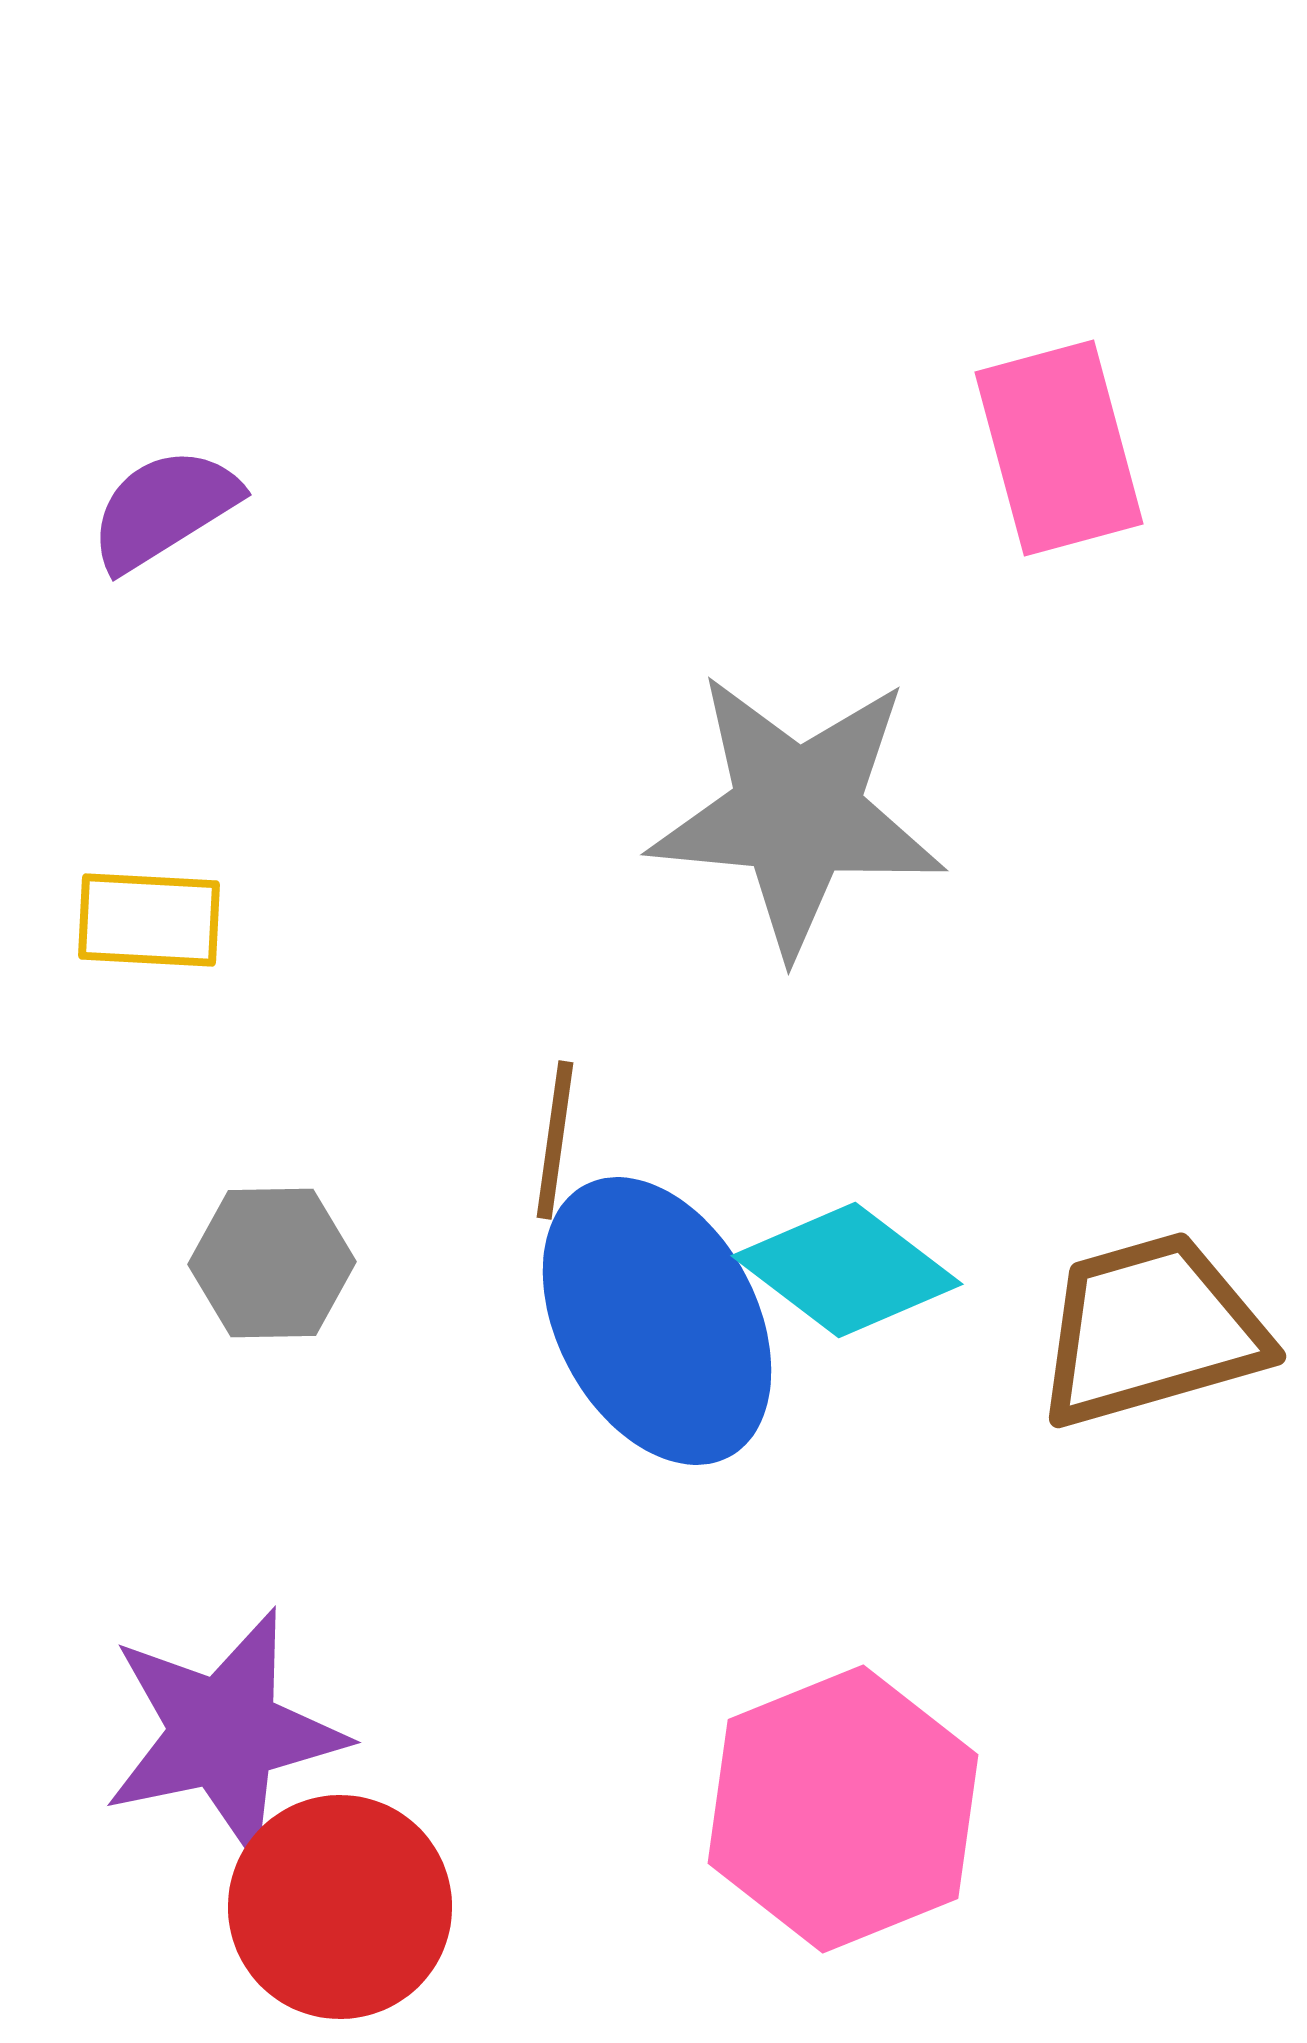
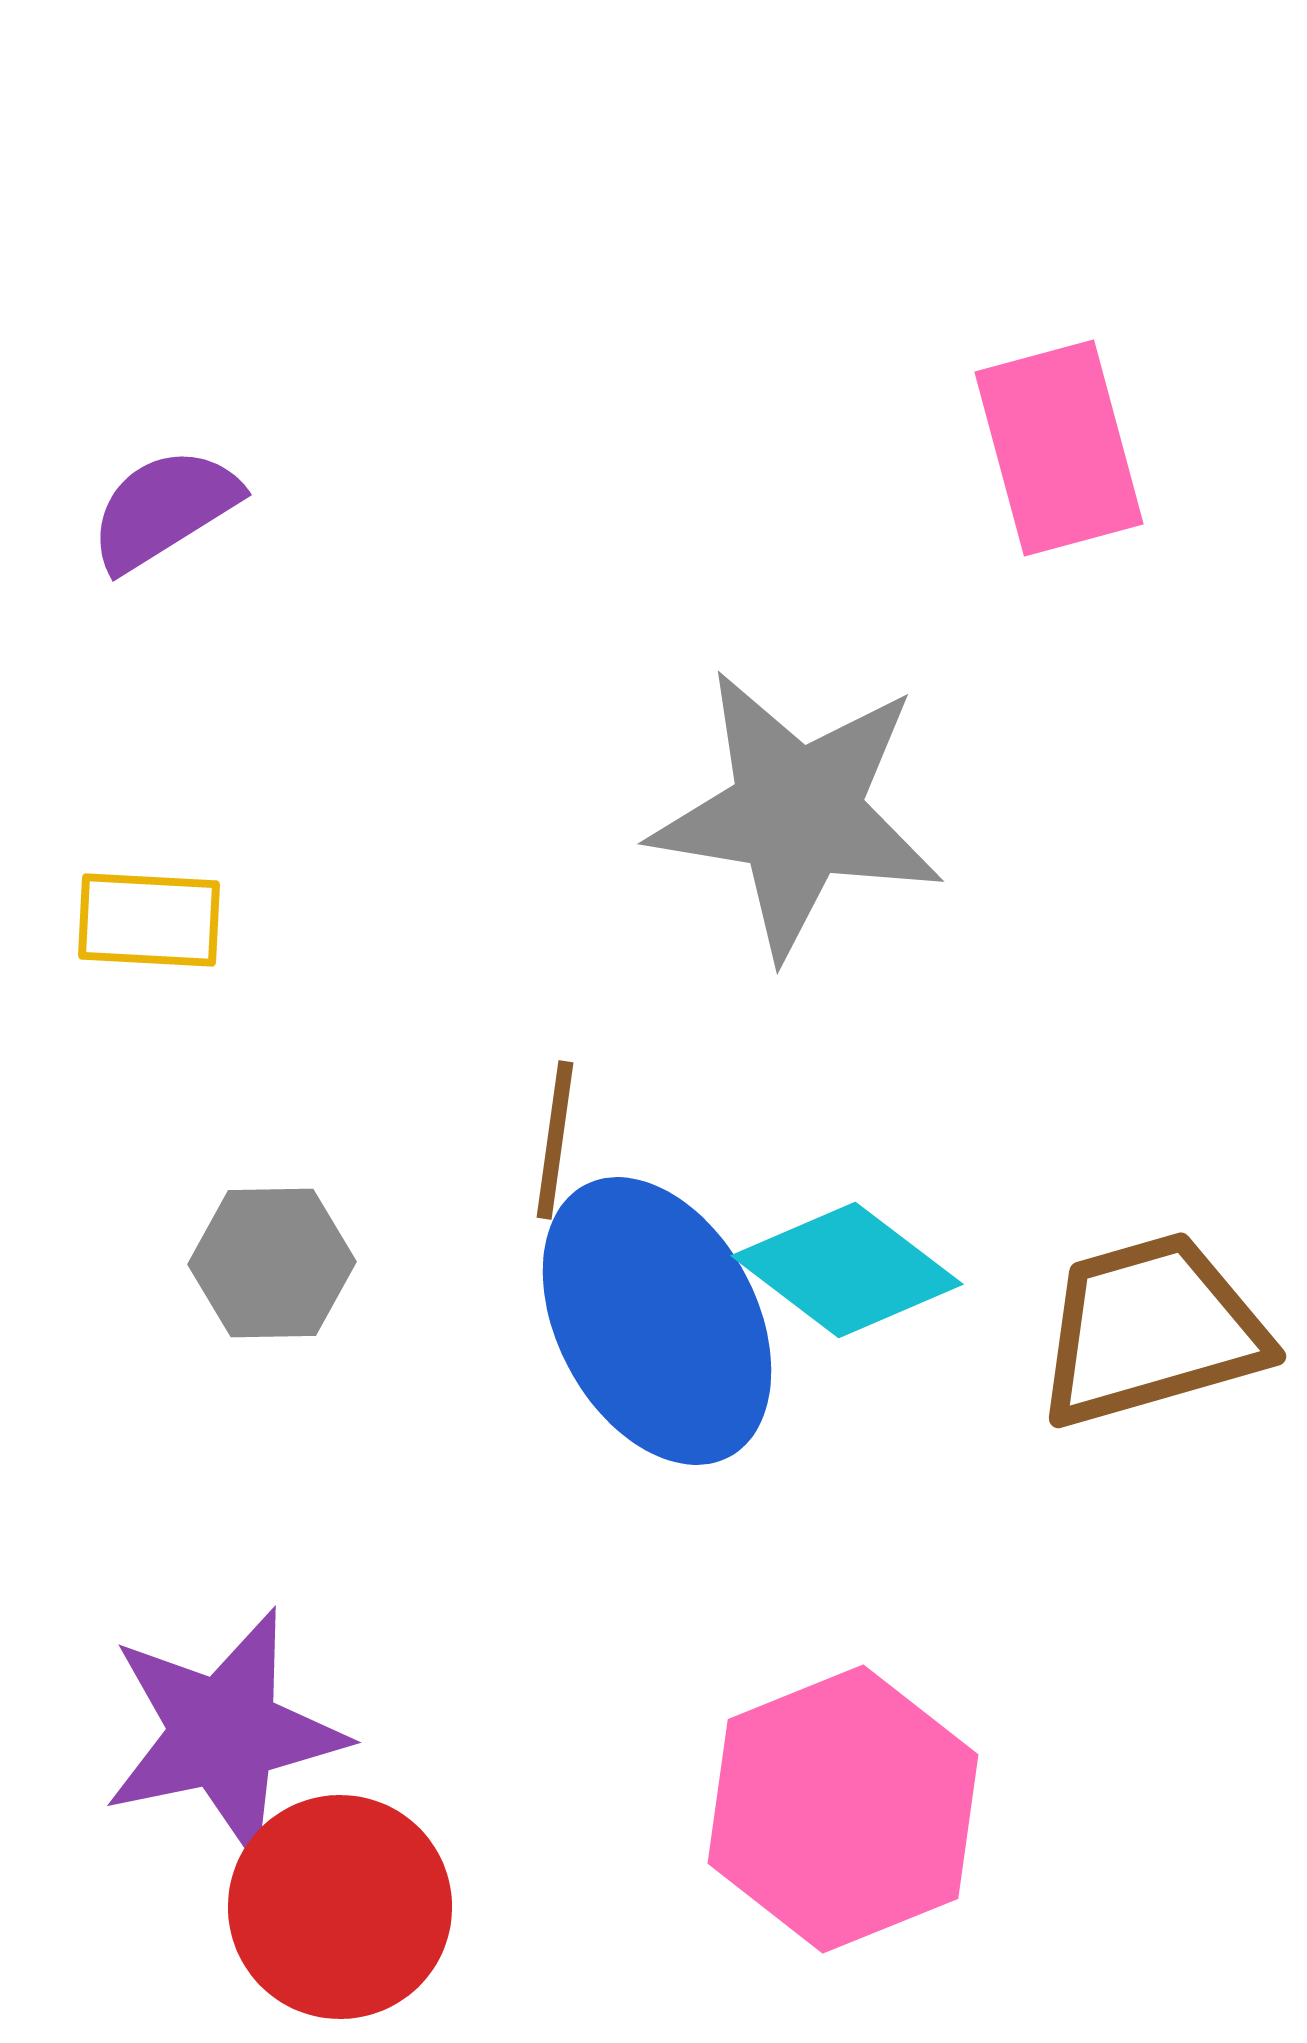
gray star: rotated 4 degrees clockwise
